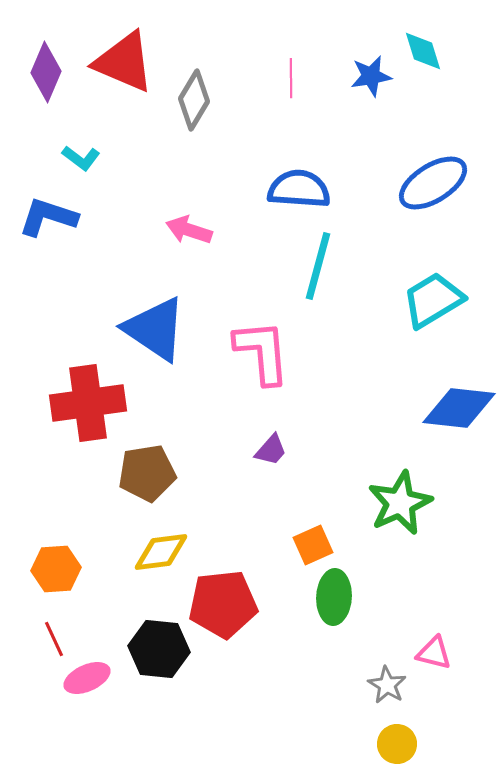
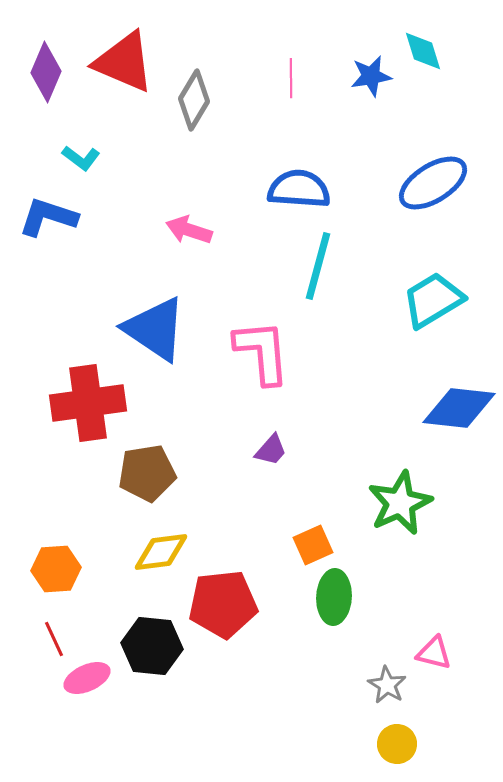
black hexagon: moved 7 px left, 3 px up
